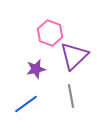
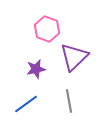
pink hexagon: moved 3 px left, 4 px up
purple triangle: moved 1 px down
gray line: moved 2 px left, 5 px down
